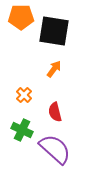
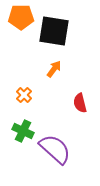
red semicircle: moved 25 px right, 9 px up
green cross: moved 1 px right, 1 px down
